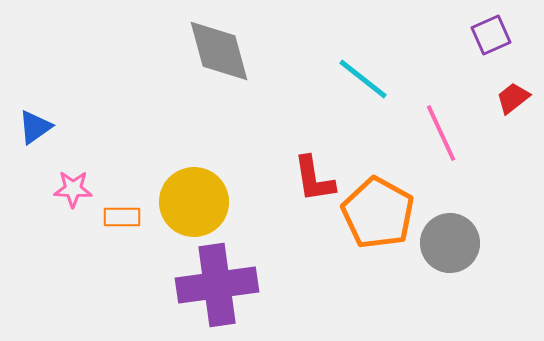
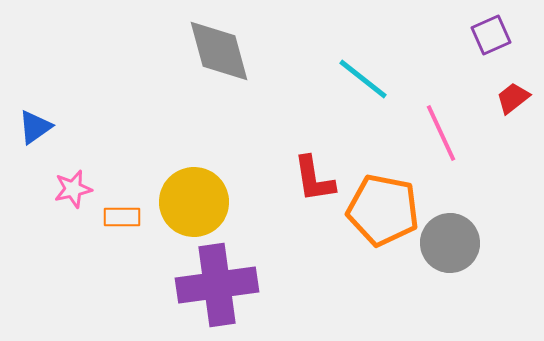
pink star: rotated 15 degrees counterclockwise
orange pentagon: moved 5 px right, 3 px up; rotated 18 degrees counterclockwise
